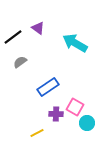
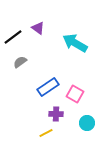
pink square: moved 13 px up
yellow line: moved 9 px right
